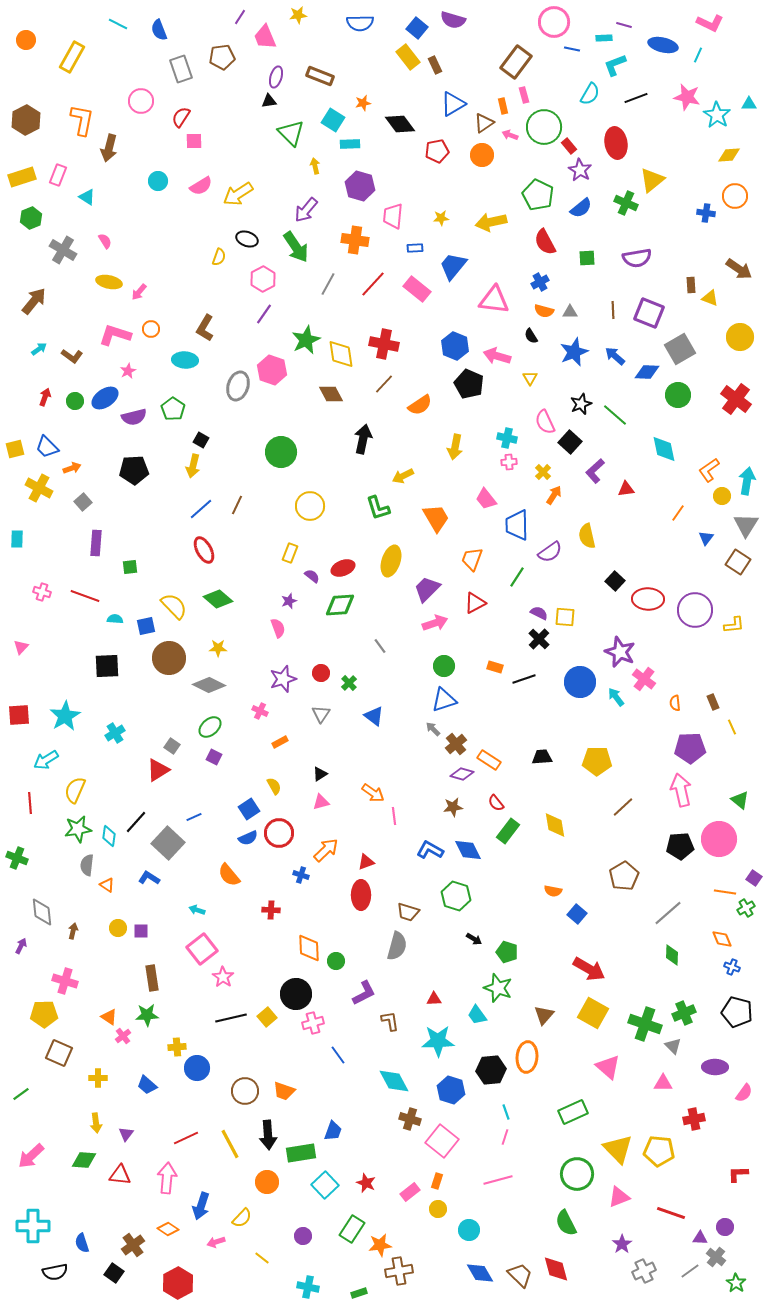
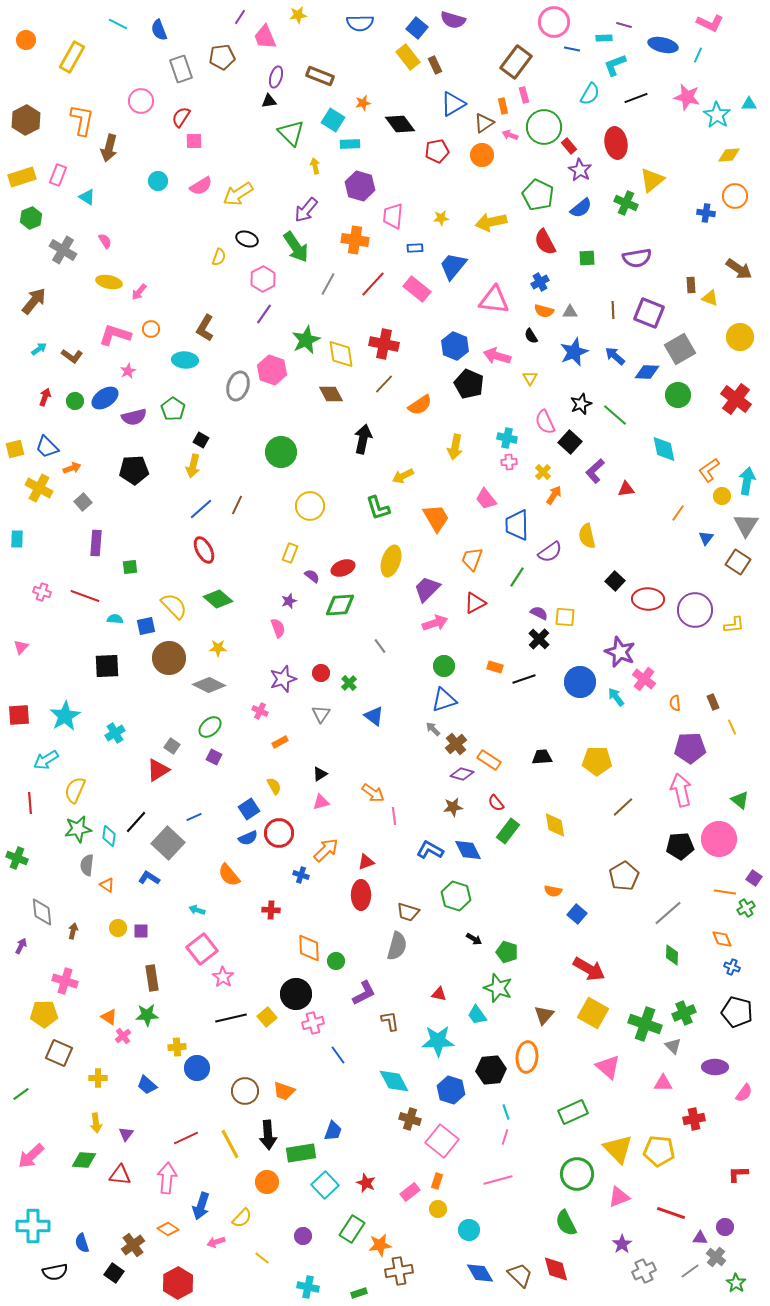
red triangle at (434, 999): moved 5 px right, 5 px up; rotated 14 degrees clockwise
